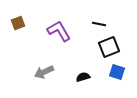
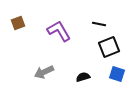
blue square: moved 2 px down
